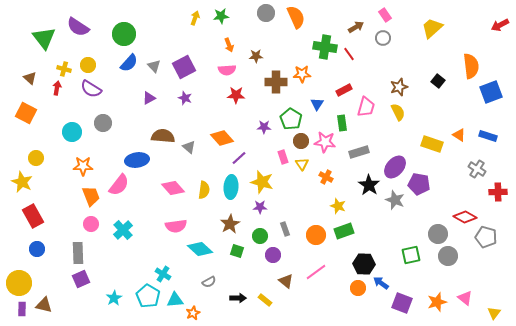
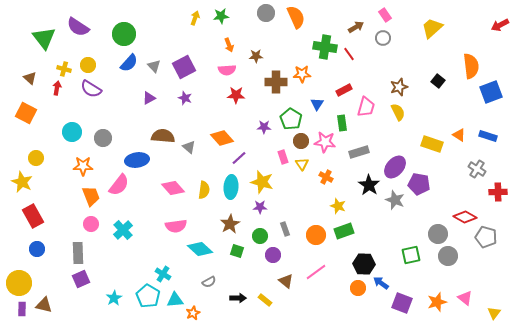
gray circle at (103, 123): moved 15 px down
